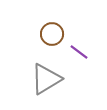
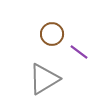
gray triangle: moved 2 px left
